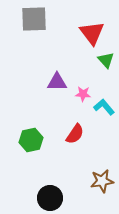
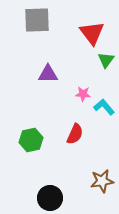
gray square: moved 3 px right, 1 px down
green triangle: rotated 18 degrees clockwise
purple triangle: moved 9 px left, 8 px up
red semicircle: rotated 10 degrees counterclockwise
